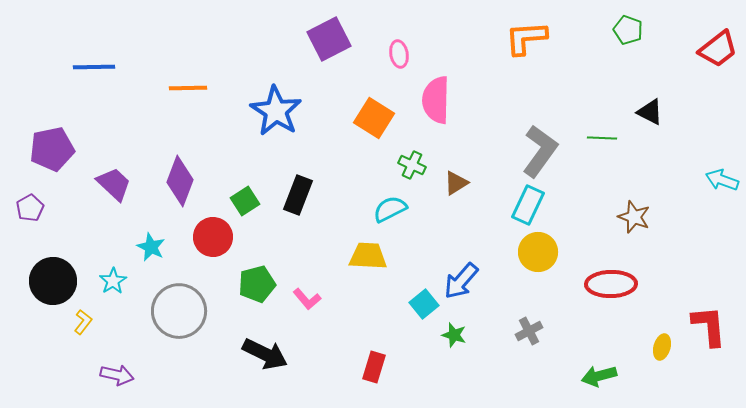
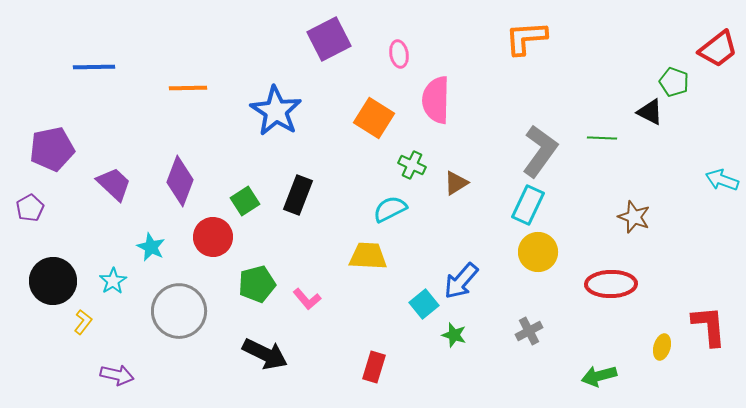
green pentagon at (628, 30): moved 46 px right, 52 px down
